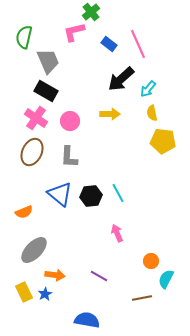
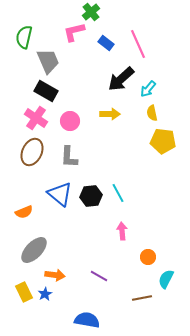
blue rectangle: moved 3 px left, 1 px up
pink arrow: moved 5 px right, 2 px up; rotated 18 degrees clockwise
orange circle: moved 3 px left, 4 px up
